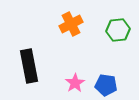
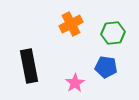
green hexagon: moved 5 px left, 3 px down
blue pentagon: moved 18 px up
